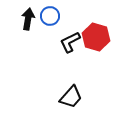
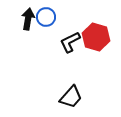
blue circle: moved 4 px left, 1 px down
